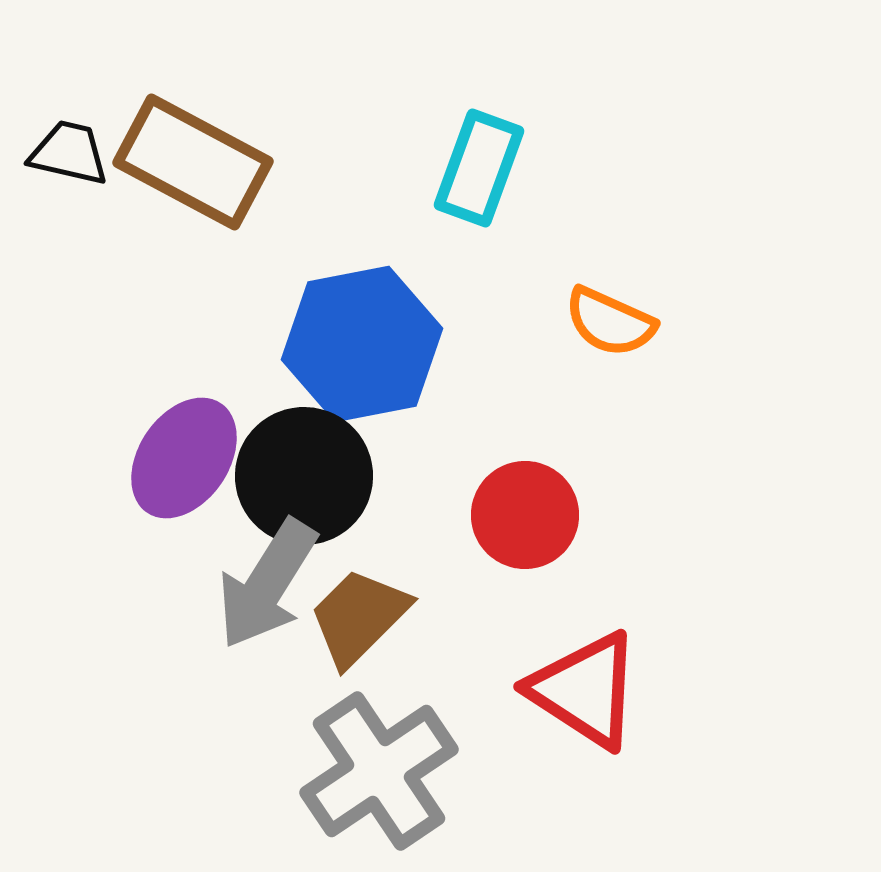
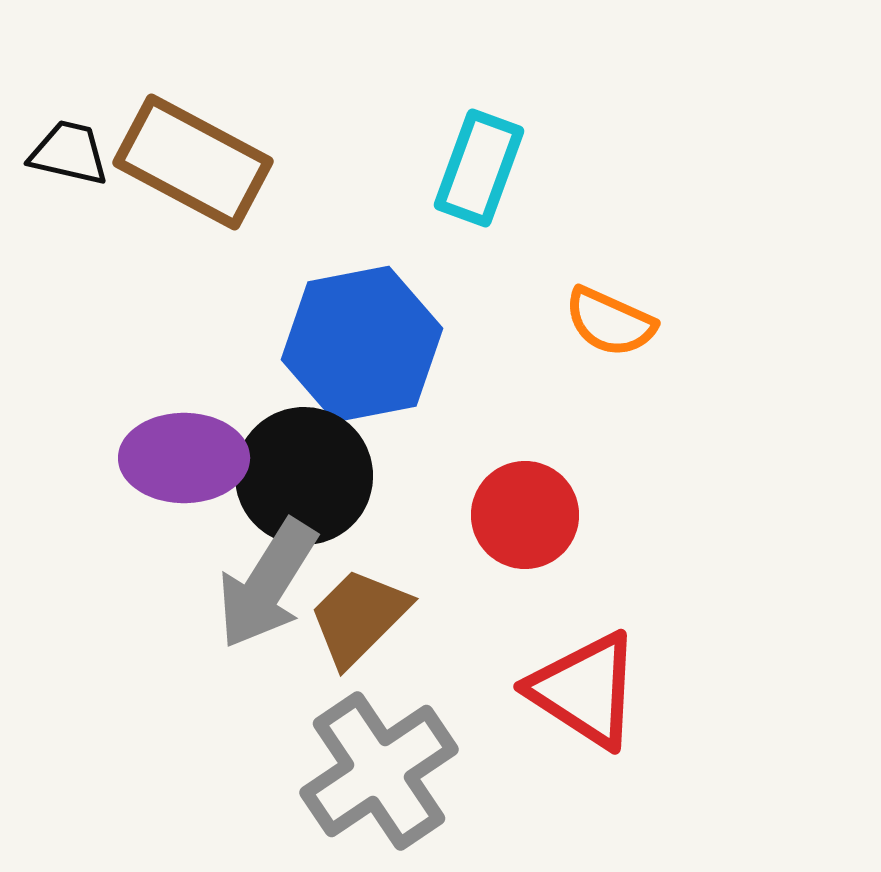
purple ellipse: rotated 56 degrees clockwise
